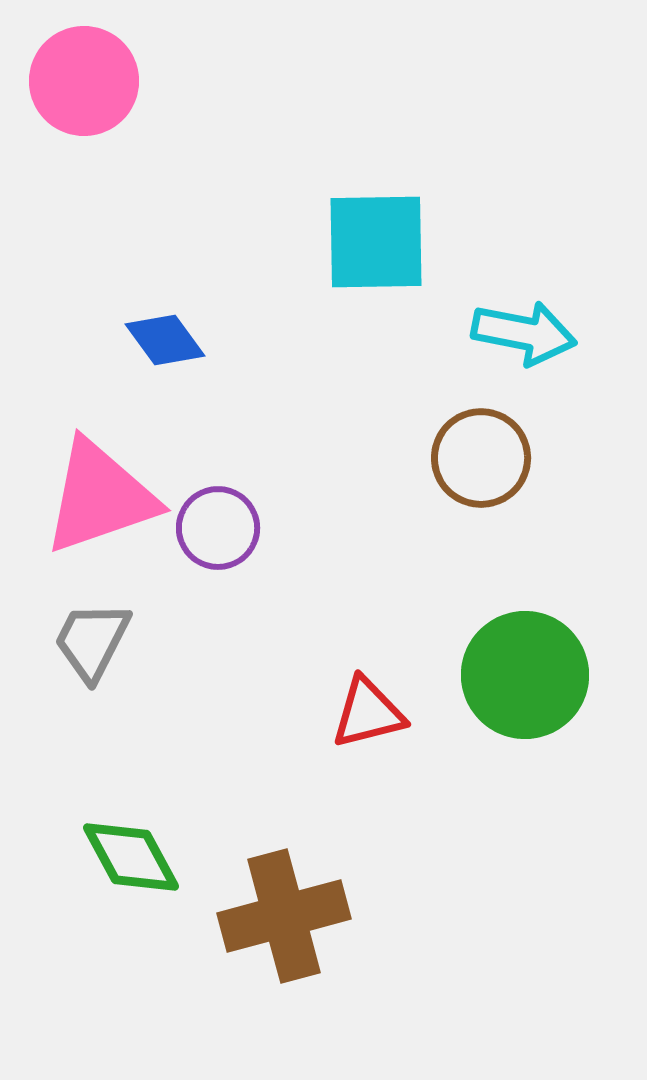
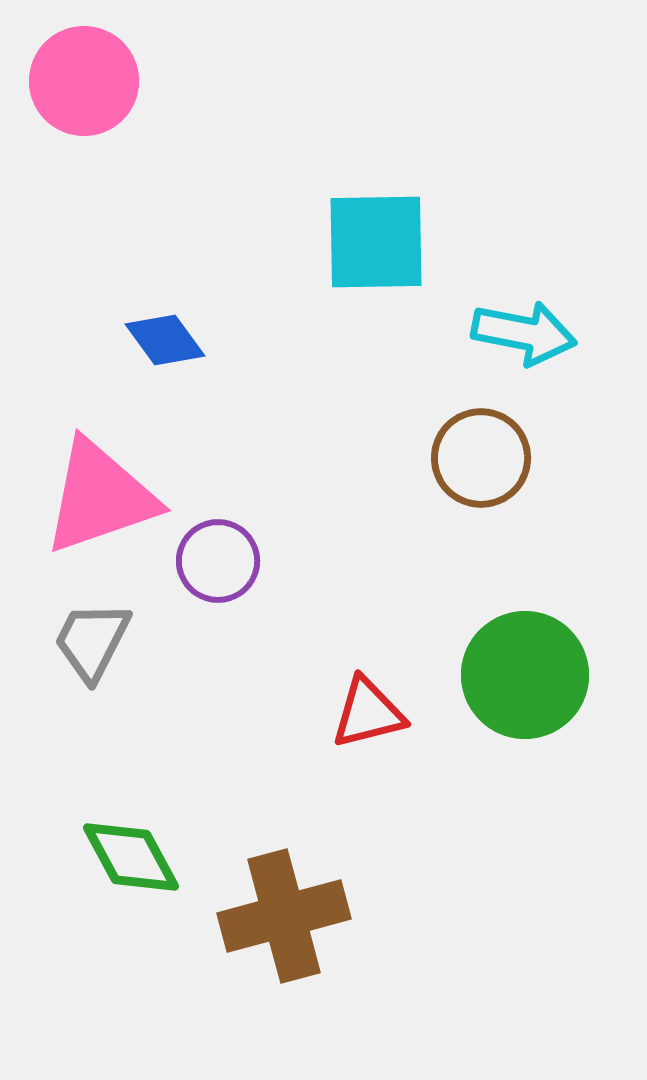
purple circle: moved 33 px down
